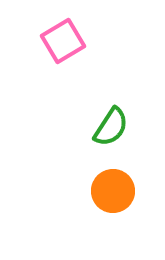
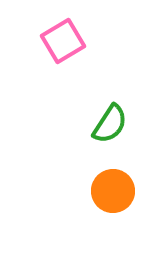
green semicircle: moved 1 px left, 3 px up
